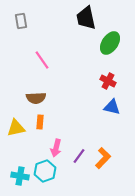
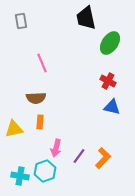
pink line: moved 3 px down; rotated 12 degrees clockwise
yellow triangle: moved 2 px left, 1 px down
